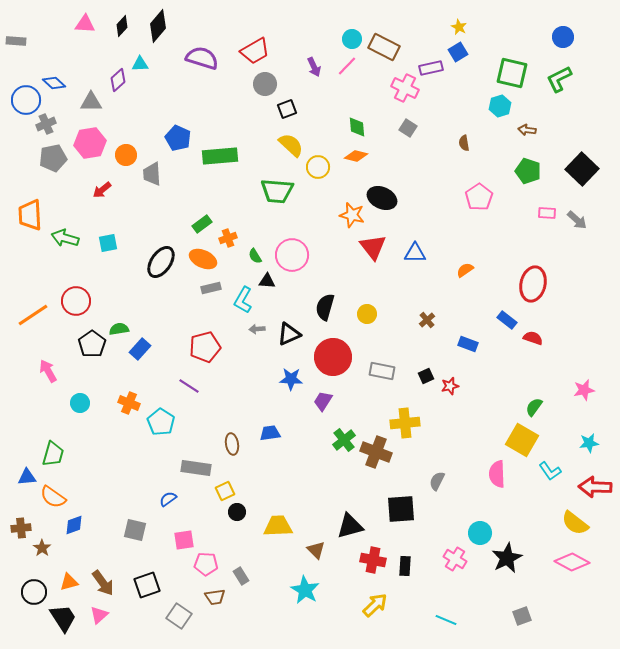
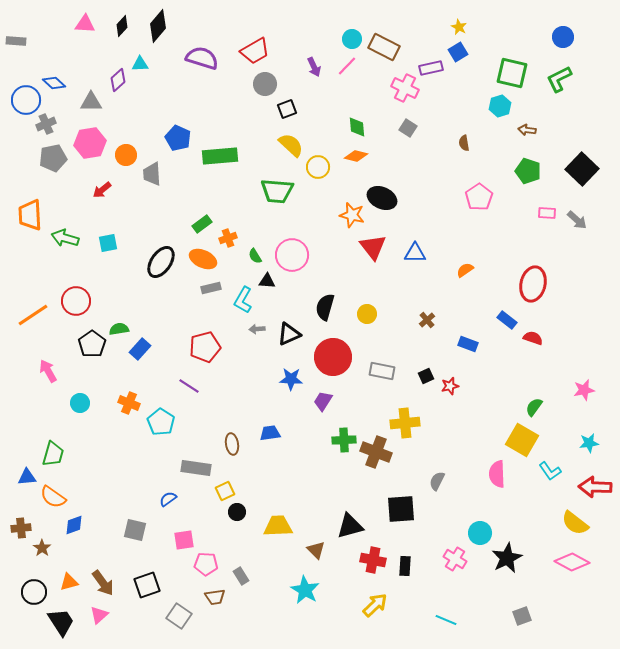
green cross at (344, 440): rotated 35 degrees clockwise
black trapezoid at (63, 618): moved 2 px left, 4 px down
